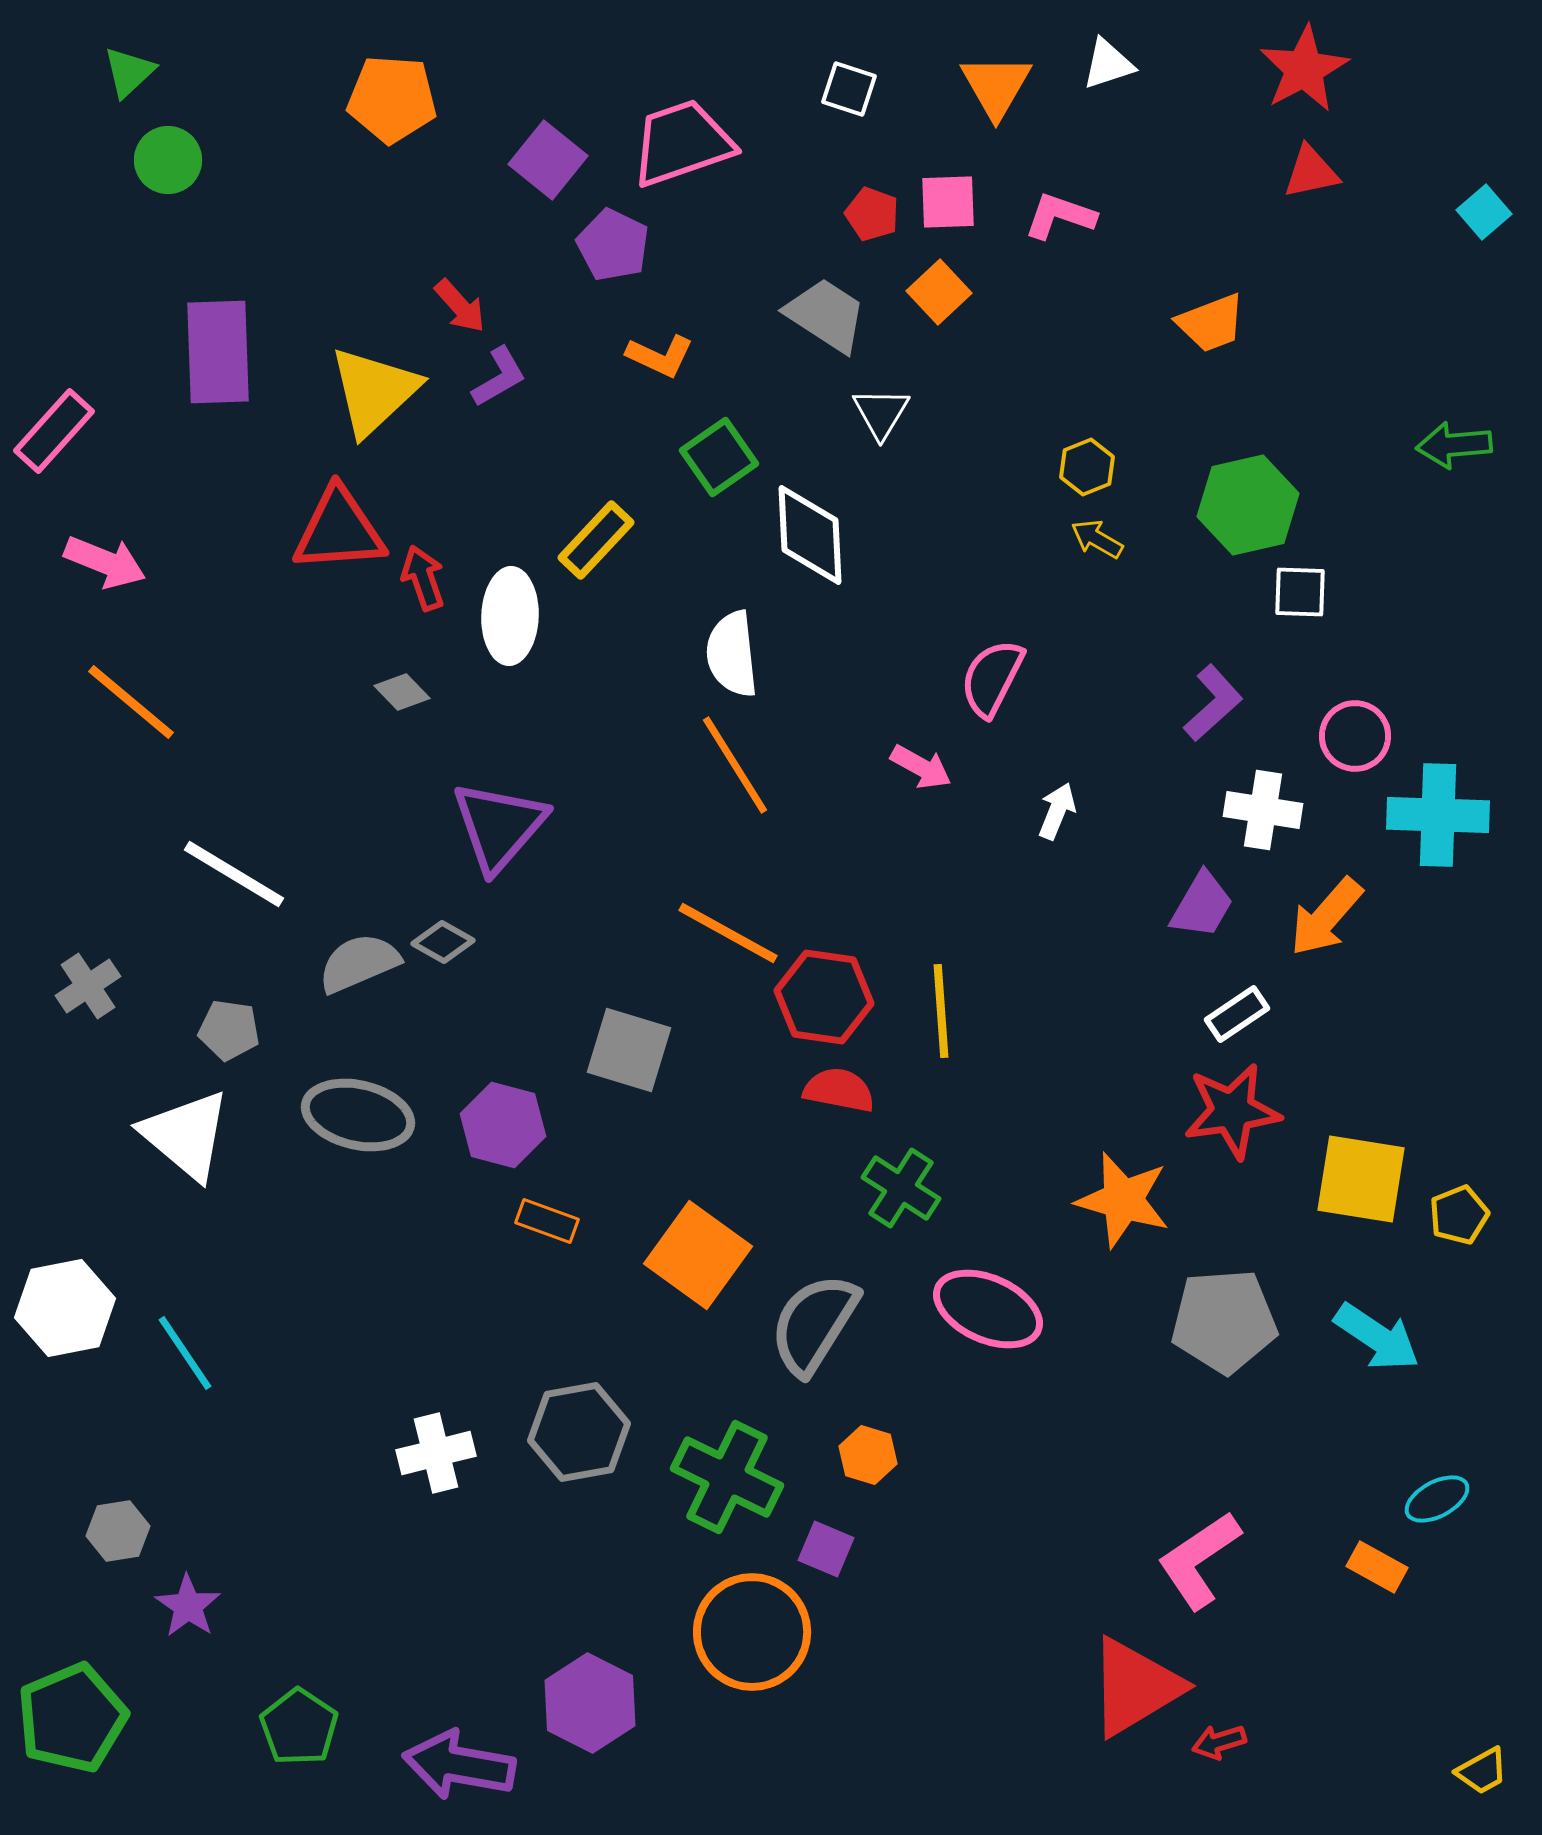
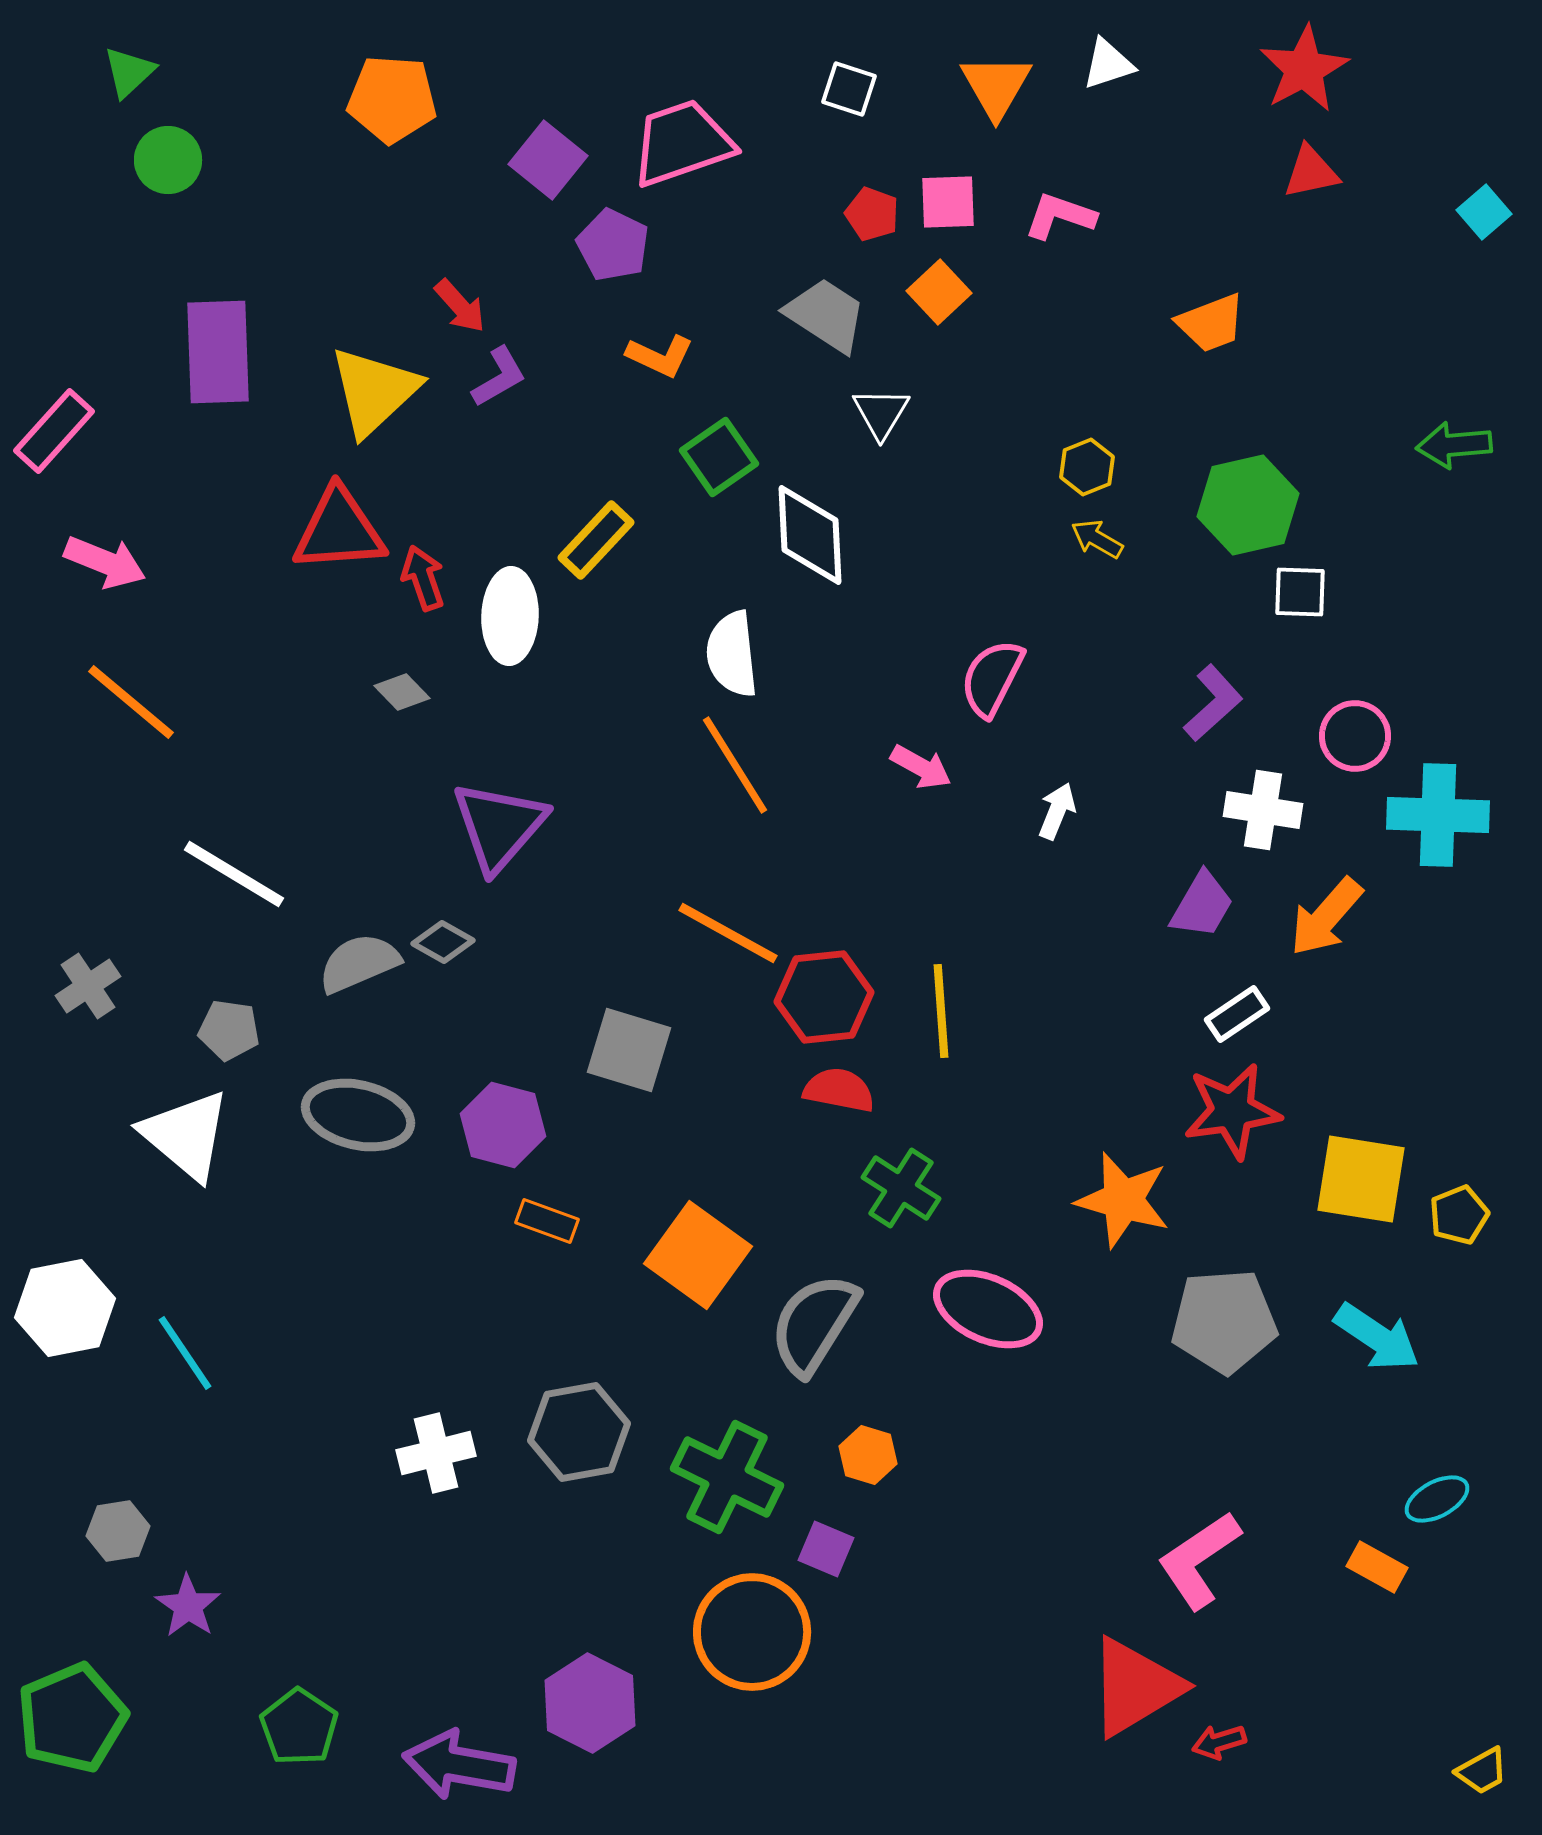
red hexagon at (824, 997): rotated 14 degrees counterclockwise
